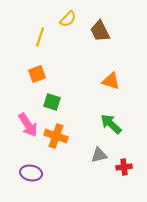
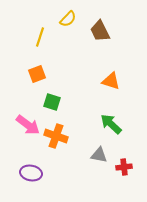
pink arrow: rotated 20 degrees counterclockwise
gray triangle: rotated 24 degrees clockwise
